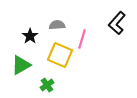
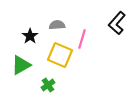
green cross: moved 1 px right
